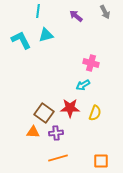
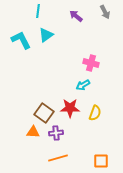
cyan triangle: rotated 21 degrees counterclockwise
